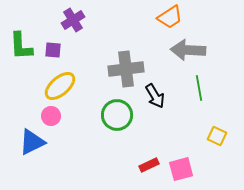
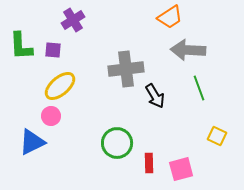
green line: rotated 10 degrees counterclockwise
green circle: moved 28 px down
red rectangle: moved 2 px up; rotated 66 degrees counterclockwise
